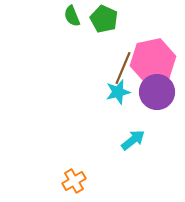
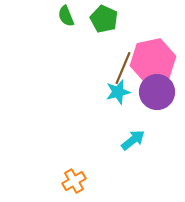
green semicircle: moved 6 px left
